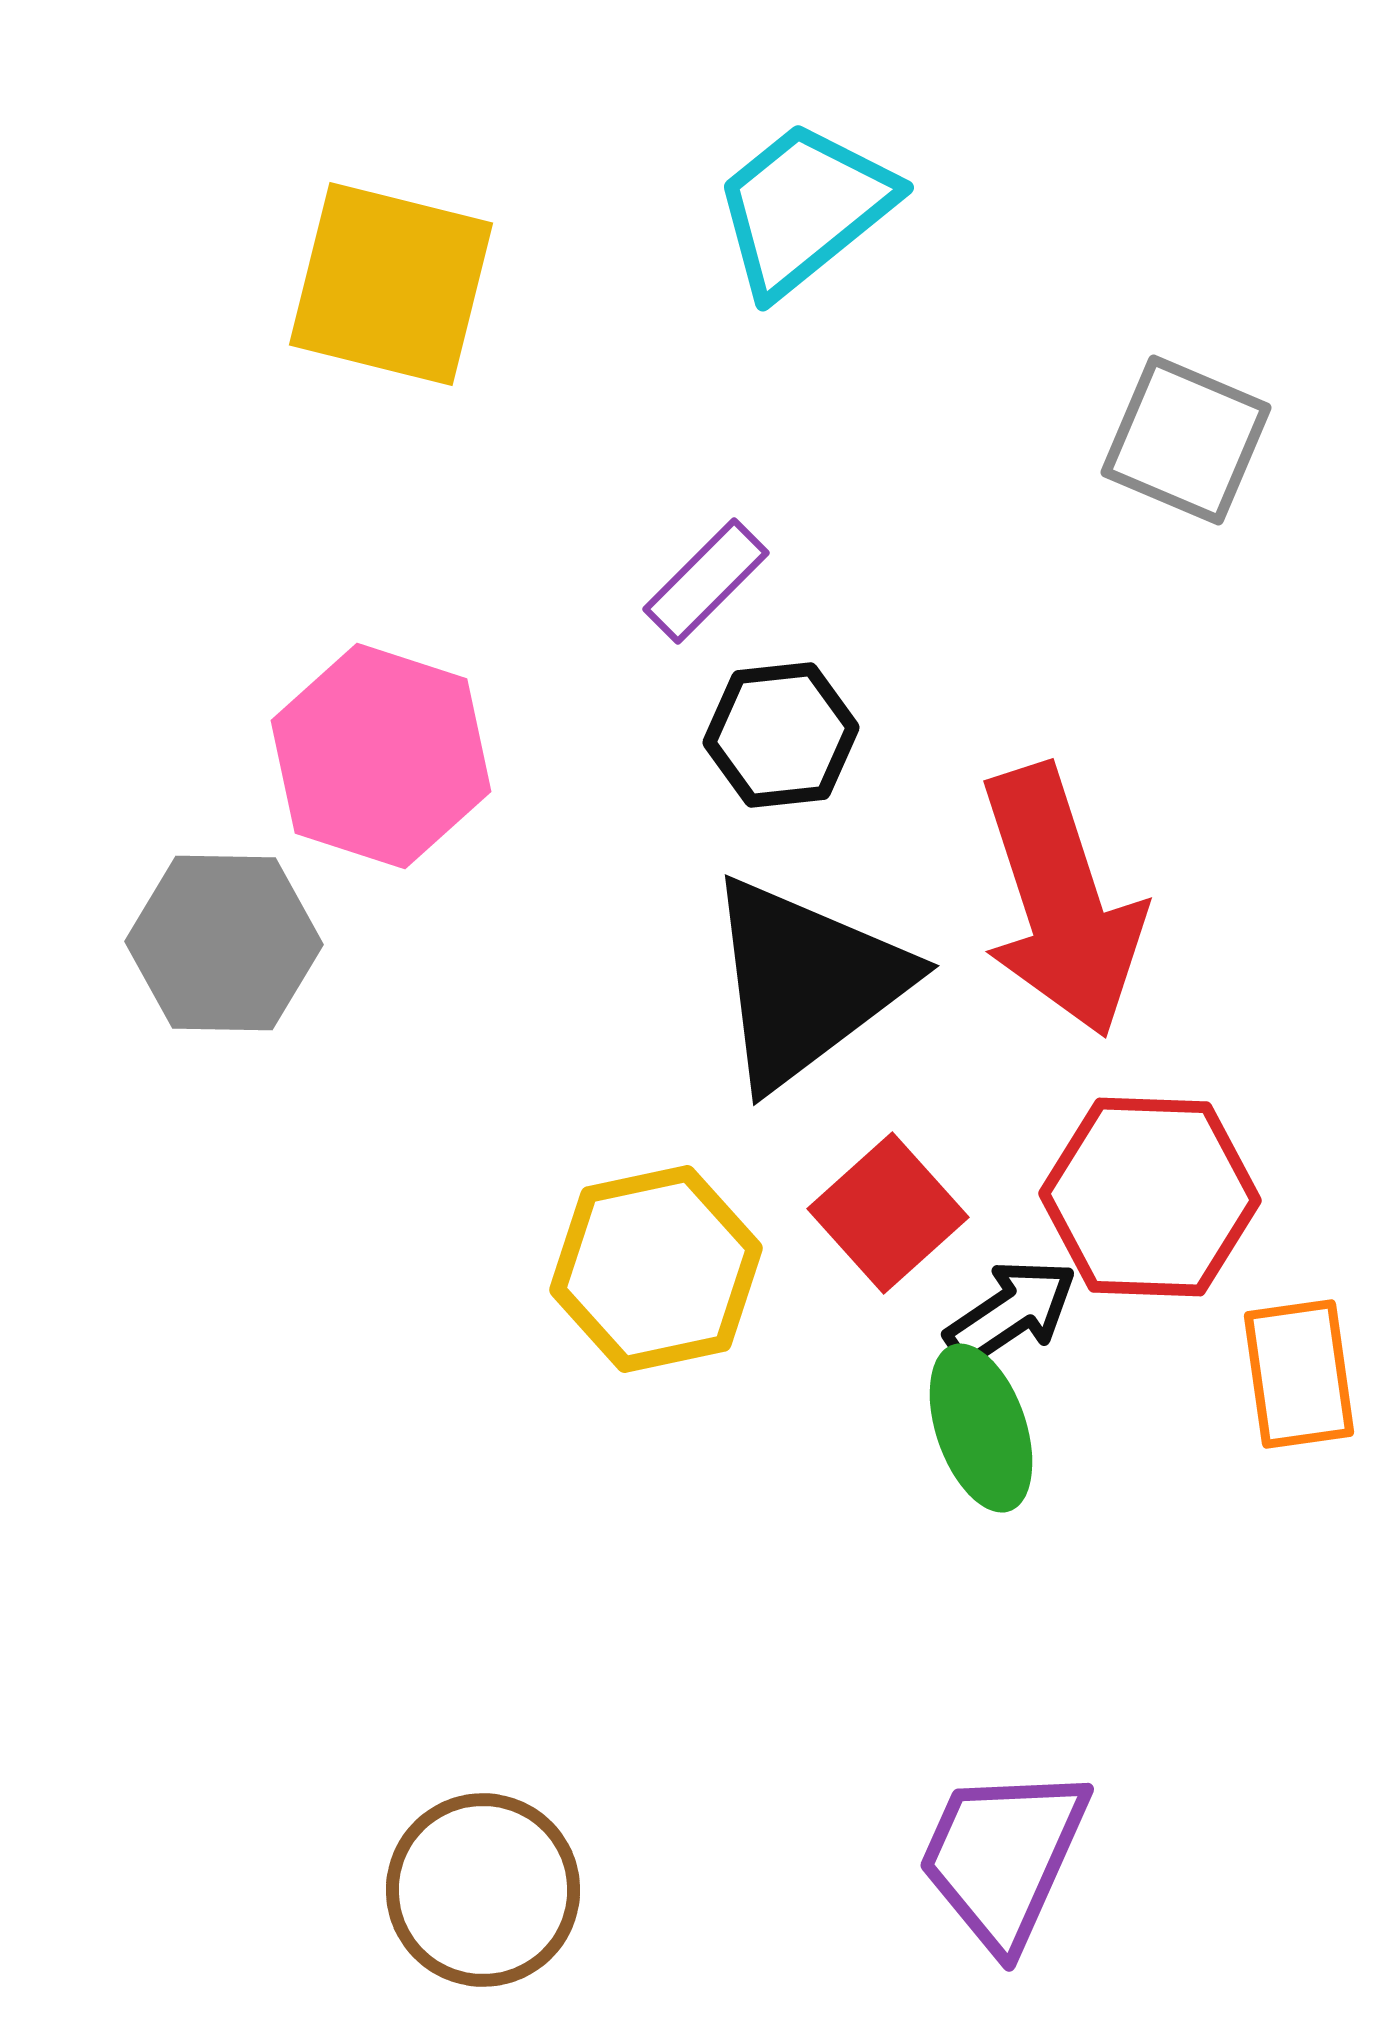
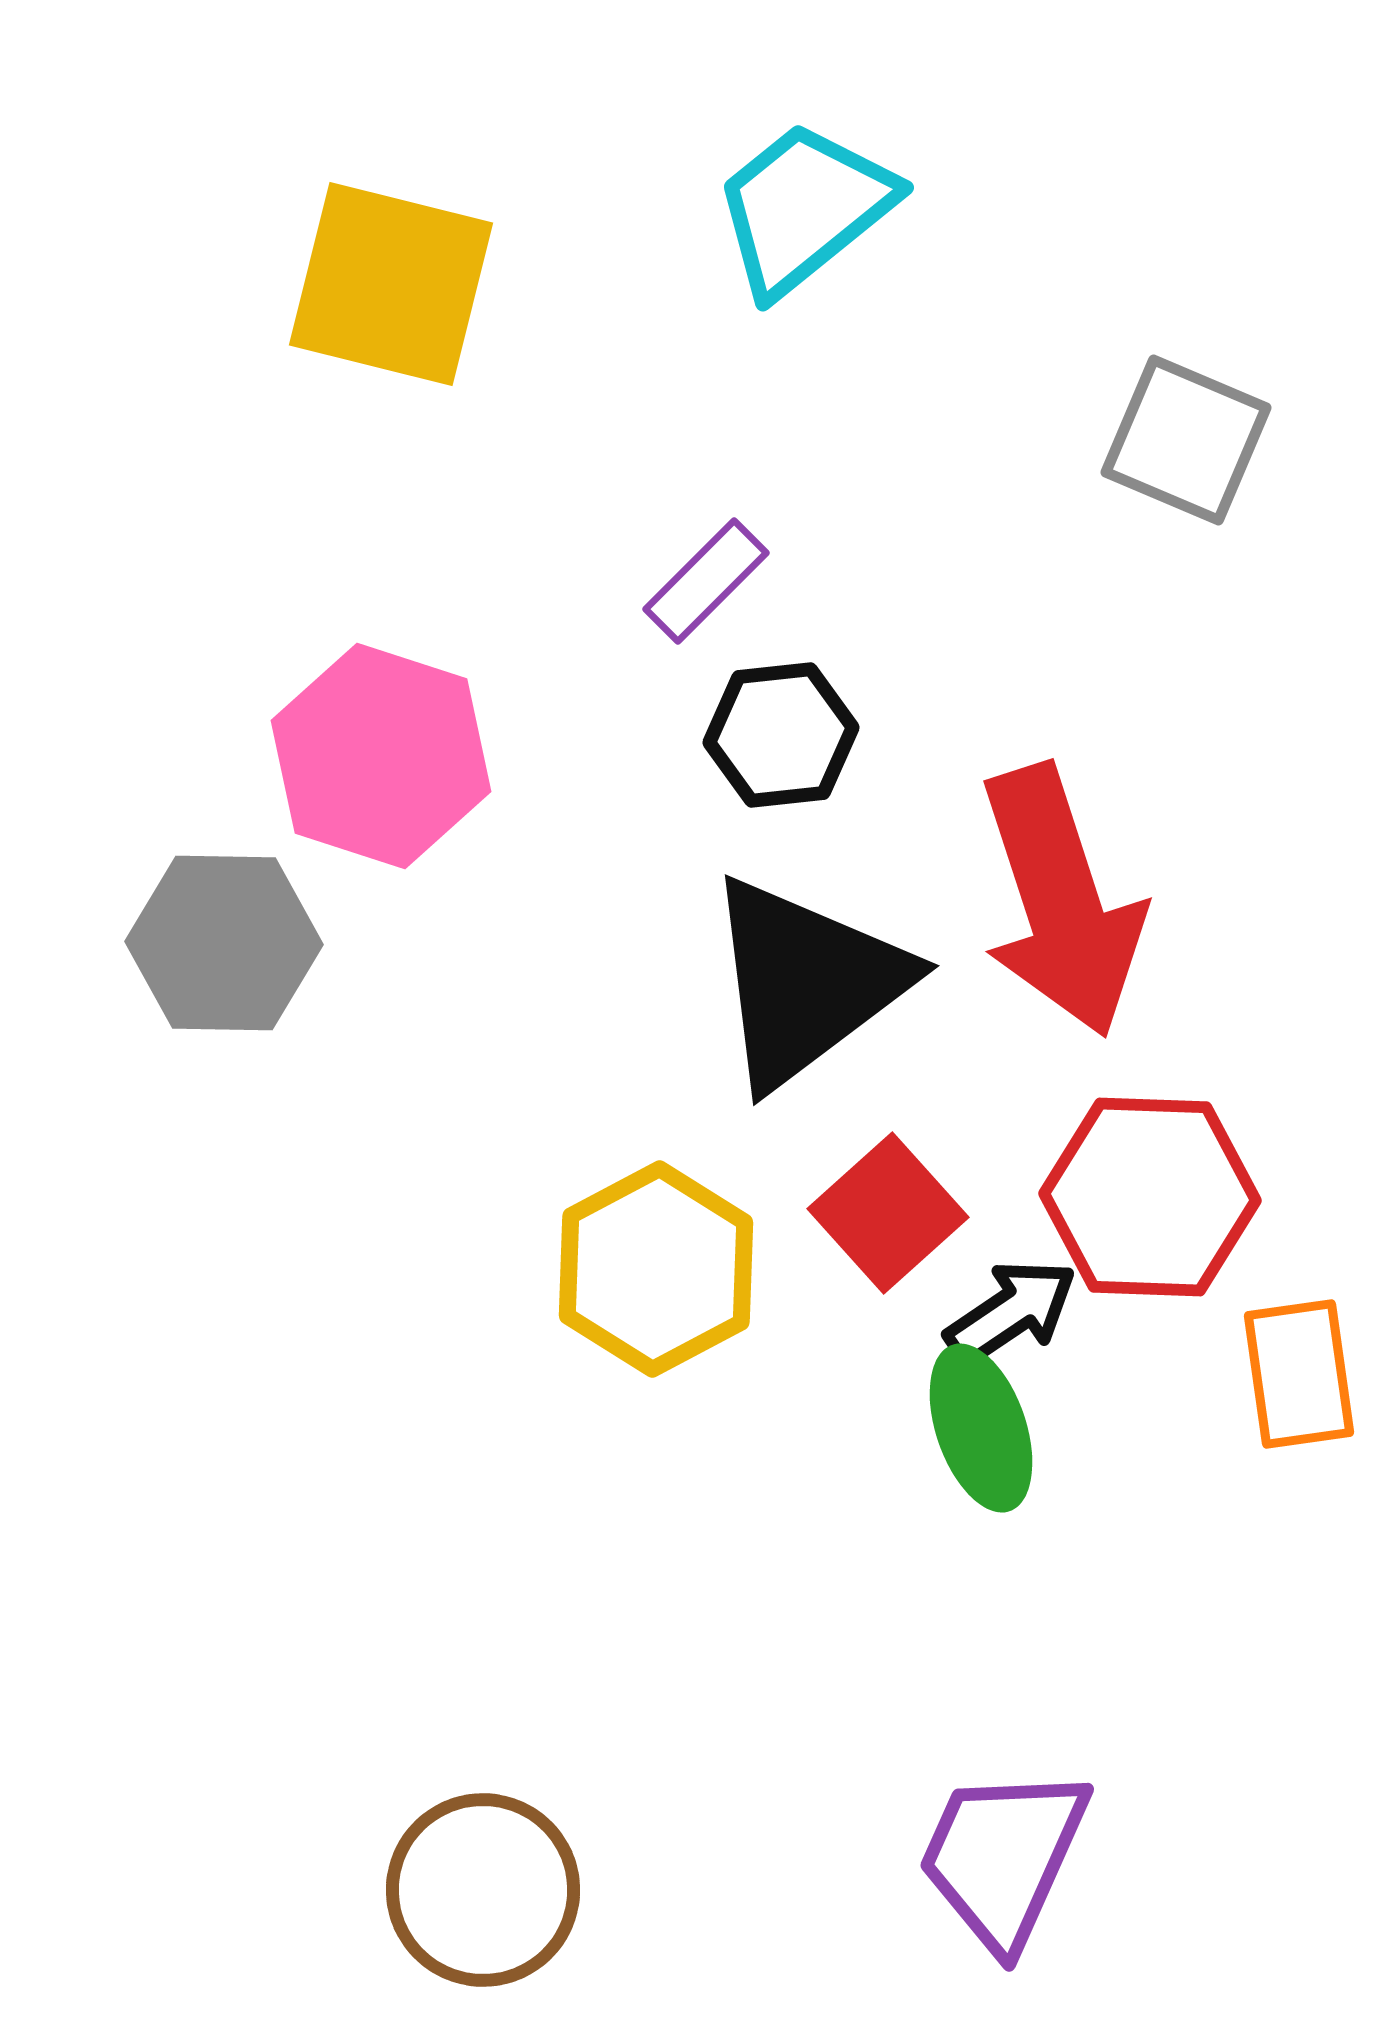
yellow hexagon: rotated 16 degrees counterclockwise
